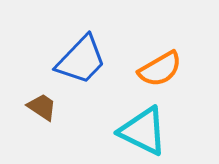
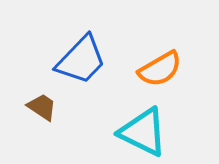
cyan triangle: moved 1 px down
